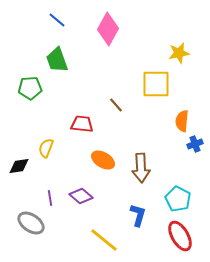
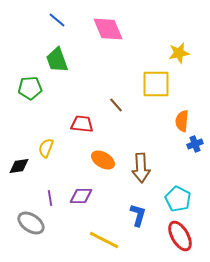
pink diamond: rotated 52 degrees counterclockwise
purple diamond: rotated 40 degrees counterclockwise
yellow line: rotated 12 degrees counterclockwise
